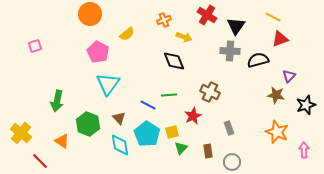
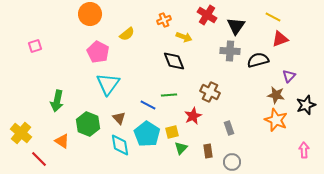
orange star: moved 1 px left, 12 px up
red line: moved 1 px left, 2 px up
